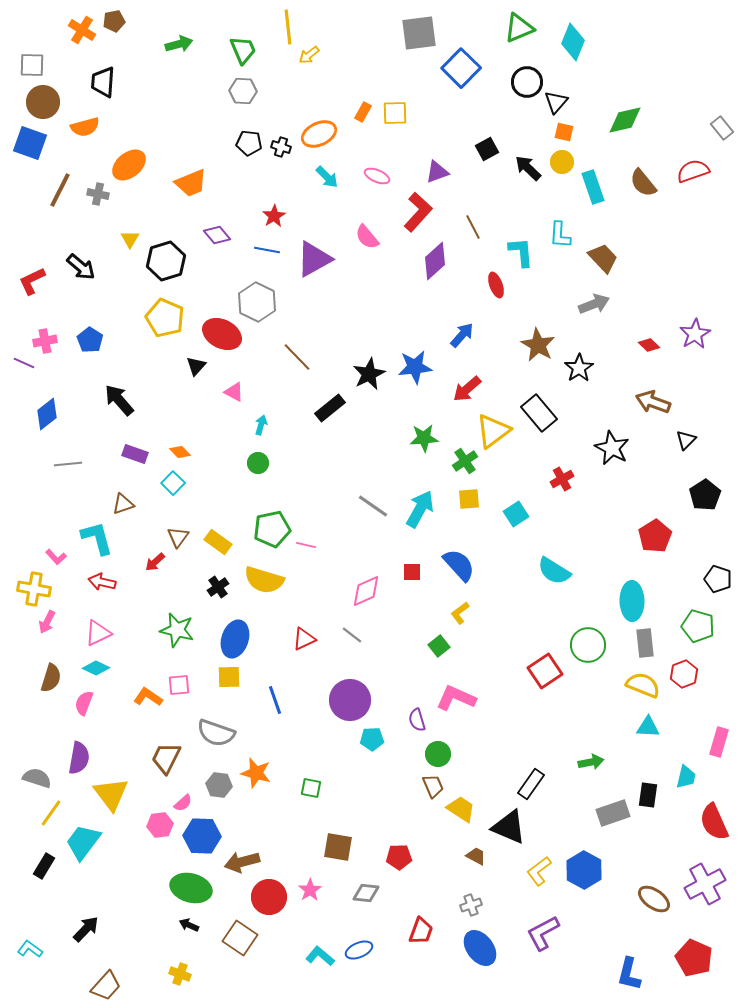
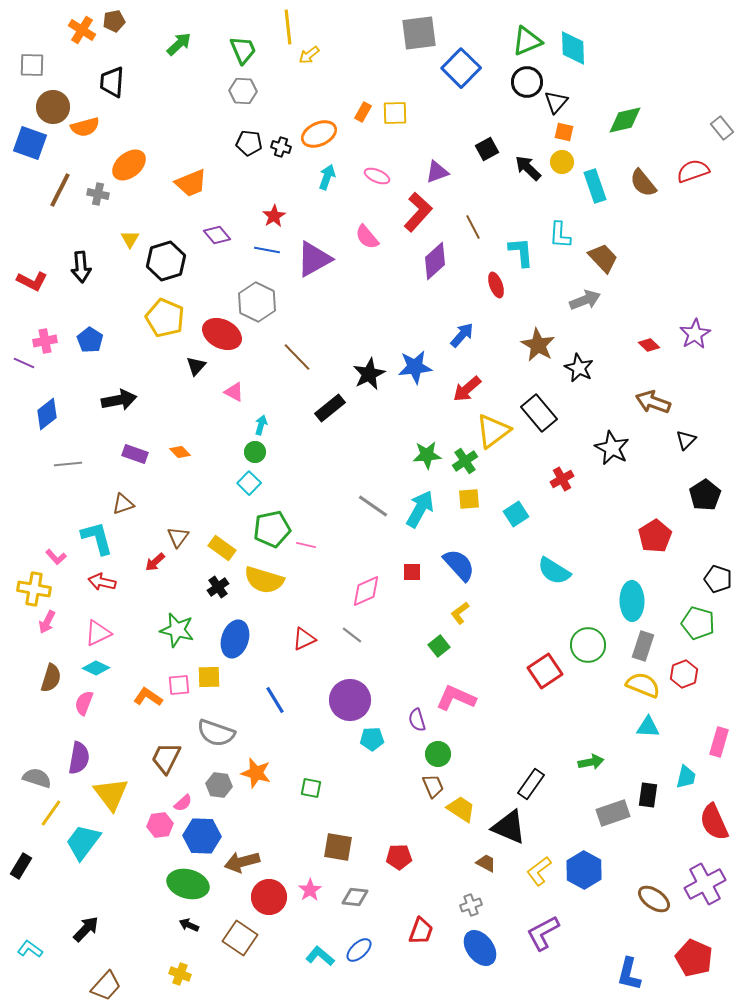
green triangle at (519, 28): moved 8 px right, 13 px down
cyan diamond at (573, 42): moved 6 px down; rotated 24 degrees counterclockwise
green arrow at (179, 44): rotated 28 degrees counterclockwise
black trapezoid at (103, 82): moved 9 px right
brown circle at (43, 102): moved 10 px right, 5 px down
cyan arrow at (327, 177): rotated 115 degrees counterclockwise
cyan rectangle at (593, 187): moved 2 px right, 1 px up
black arrow at (81, 267): rotated 44 degrees clockwise
red L-shape at (32, 281): rotated 128 degrees counterclockwise
gray arrow at (594, 304): moved 9 px left, 4 px up
black star at (579, 368): rotated 12 degrees counterclockwise
black arrow at (119, 400): rotated 120 degrees clockwise
green star at (424, 438): moved 3 px right, 17 px down
green circle at (258, 463): moved 3 px left, 11 px up
cyan square at (173, 483): moved 76 px right
yellow rectangle at (218, 542): moved 4 px right, 6 px down
green pentagon at (698, 626): moved 3 px up
gray rectangle at (645, 643): moved 2 px left, 3 px down; rotated 24 degrees clockwise
yellow square at (229, 677): moved 20 px left
blue line at (275, 700): rotated 12 degrees counterclockwise
brown trapezoid at (476, 856): moved 10 px right, 7 px down
black rectangle at (44, 866): moved 23 px left
green ellipse at (191, 888): moved 3 px left, 4 px up
gray diamond at (366, 893): moved 11 px left, 4 px down
blue ellipse at (359, 950): rotated 20 degrees counterclockwise
